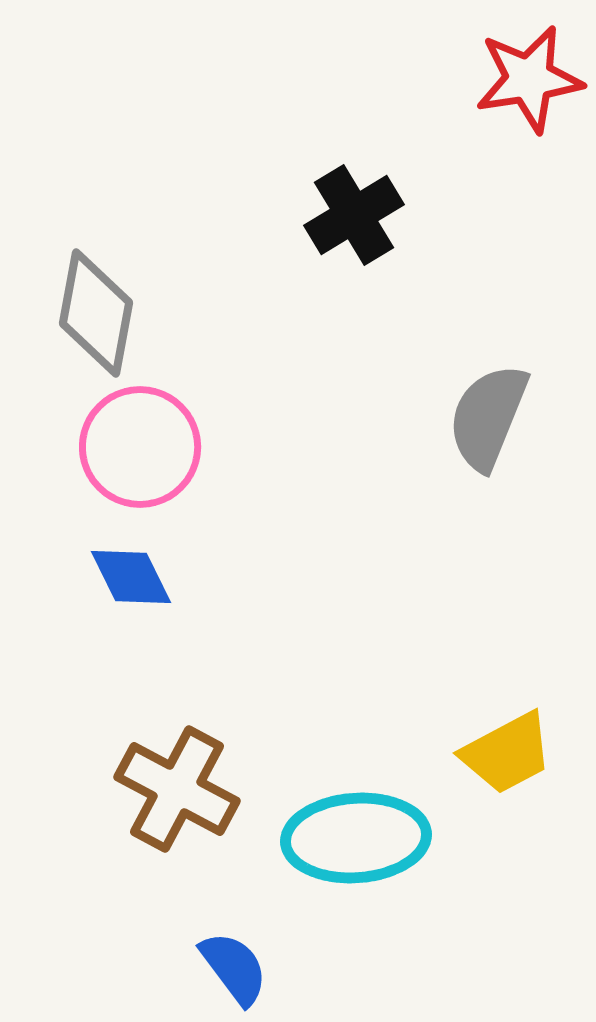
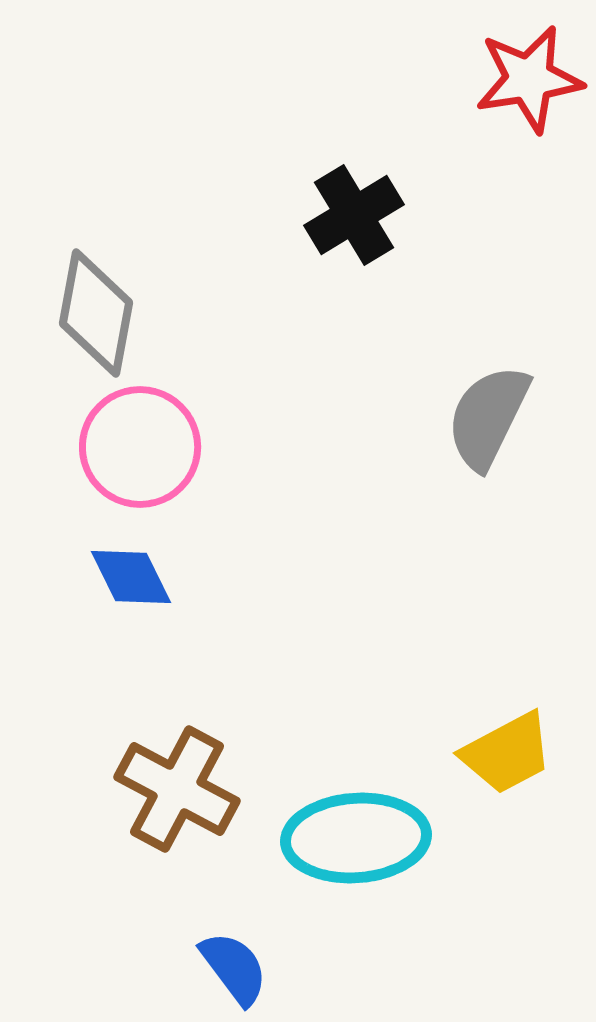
gray semicircle: rotated 4 degrees clockwise
